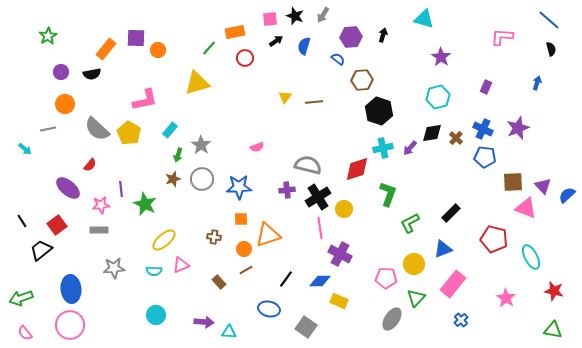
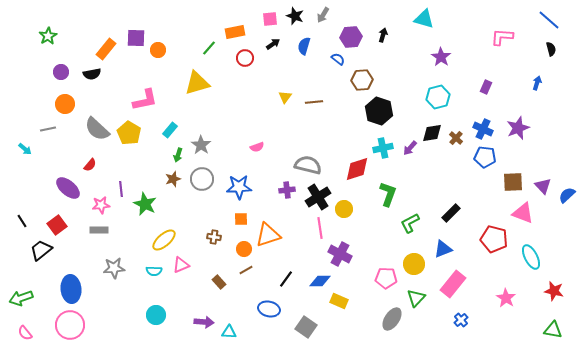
black arrow at (276, 41): moved 3 px left, 3 px down
pink triangle at (526, 208): moved 3 px left, 5 px down
